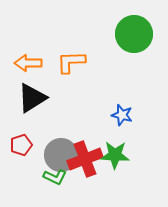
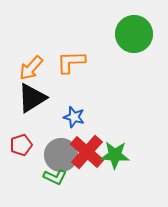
orange arrow: moved 3 px right, 5 px down; rotated 48 degrees counterclockwise
blue star: moved 48 px left, 2 px down
red cross: moved 2 px right, 7 px up; rotated 28 degrees counterclockwise
